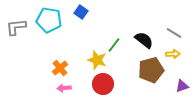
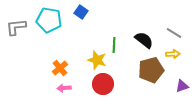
green line: rotated 35 degrees counterclockwise
